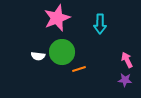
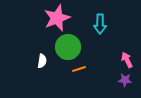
green circle: moved 6 px right, 5 px up
white semicircle: moved 4 px right, 5 px down; rotated 88 degrees counterclockwise
